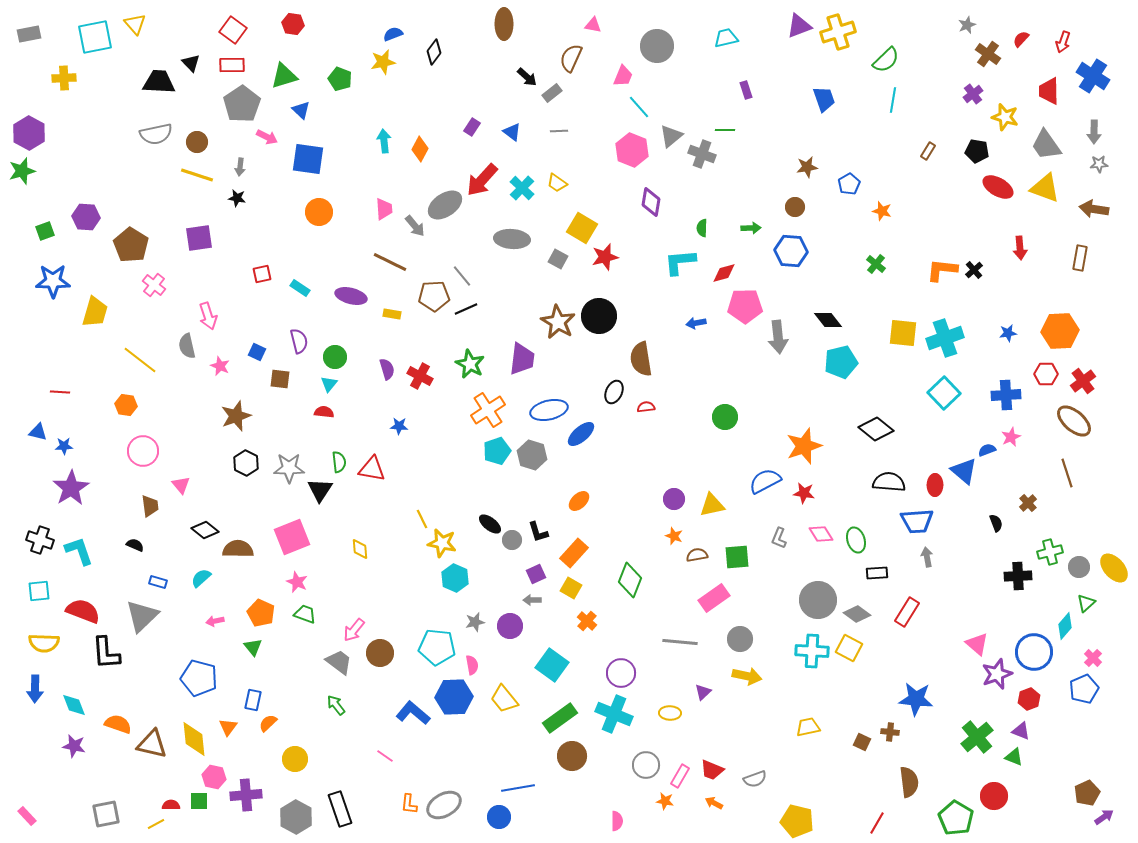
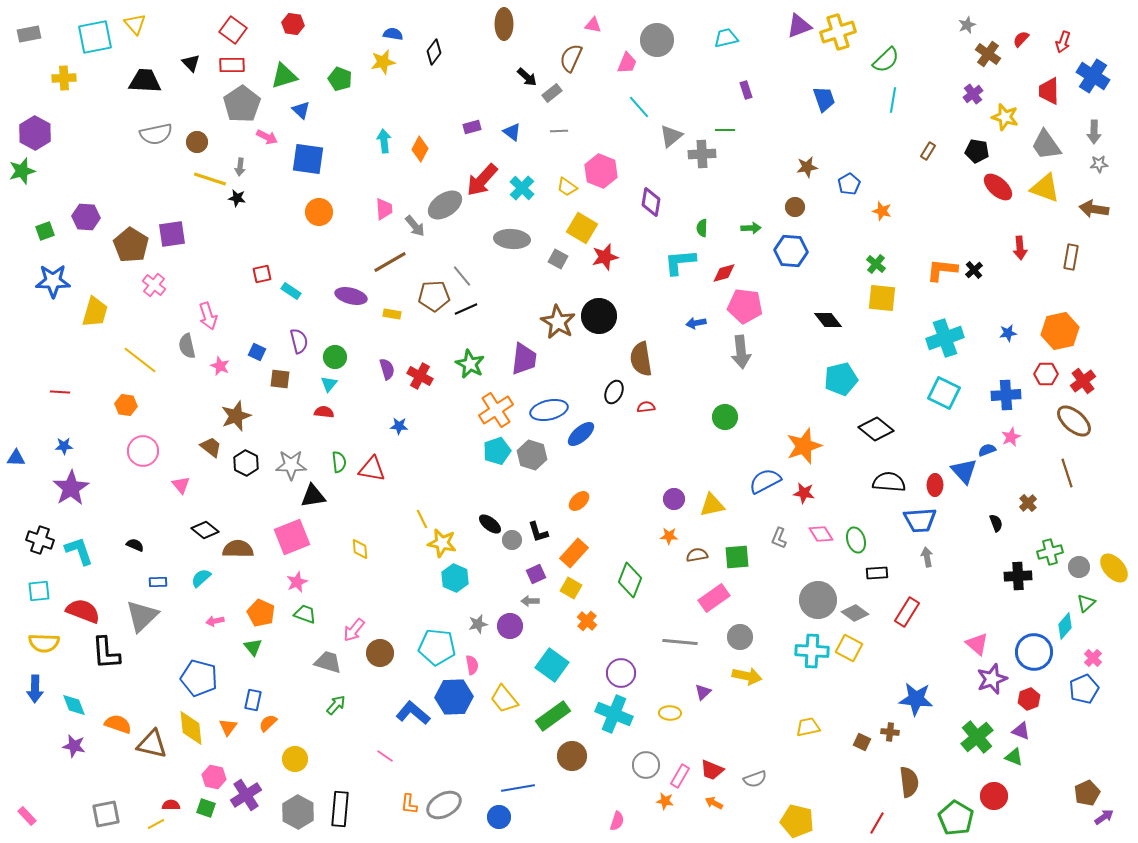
blue semicircle at (393, 34): rotated 30 degrees clockwise
gray circle at (657, 46): moved 6 px up
pink trapezoid at (623, 76): moved 4 px right, 13 px up
black trapezoid at (159, 82): moved 14 px left, 1 px up
purple rectangle at (472, 127): rotated 42 degrees clockwise
purple hexagon at (29, 133): moved 6 px right
pink hexagon at (632, 150): moved 31 px left, 21 px down
gray cross at (702, 154): rotated 24 degrees counterclockwise
yellow line at (197, 175): moved 13 px right, 4 px down
yellow trapezoid at (557, 183): moved 10 px right, 4 px down
red ellipse at (998, 187): rotated 12 degrees clockwise
purple square at (199, 238): moved 27 px left, 4 px up
brown rectangle at (1080, 258): moved 9 px left, 1 px up
brown line at (390, 262): rotated 56 degrees counterclockwise
cyan rectangle at (300, 288): moved 9 px left, 3 px down
pink pentagon at (745, 306): rotated 8 degrees clockwise
orange hexagon at (1060, 331): rotated 9 degrees counterclockwise
yellow square at (903, 333): moved 21 px left, 35 px up
gray arrow at (778, 337): moved 37 px left, 15 px down
purple trapezoid at (522, 359): moved 2 px right
cyan pentagon at (841, 362): moved 17 px down
cyan square at (944, 393): rotated 20 degrees counterclockwise
orange cross at (488, 410): moved 8 px right
blue triangle at (38, 432): moved 22 px left, 26 px down; rotated 12 degrees counterclockwise
gray star at (289, 468): moved 2 px right, 3 px up
blue triangle at (964, 471): rotated 8 degrees clockwise
black triangle at (320, 490): moved 7 px left, 6 px down; rotated 48 degrees clockwise
brown trapezoid at (150, 506): moved 61 px right, 59 px up; rotated 45 degrees counterclockwise
blue trapezoid at (917, 521): moved 3 px right, 1 px up
orange star at (674, 536): moved 5 px left; rotated 18 degrees counterclockwise
blue rectangle at (158, 582): rotated 18 degrees counterclockwise
pink star at (297, 582): rotated 25 degrees clockwise
gray arrow at (532, 600): moved 2 px left, 1 px down
gray diamond at (857, 614): moved 2 px left, 1 px up
gray star at (475, 622): moved 3 px right, 2 px down
gray circle at (740, 639): moved 2 px up
gray trapezoid at (339, 662): moved 11 px left; rotated 20 degrees counterclockwise
purple star at (997, 674): moved 5 px left, 5 px down
green arrow at (336, 705): rotated 80 degrees clockwise
green rectangle at (560, 718): moved 7 px left, 2 px up
yellow diamond at (194, 739): moved 3 px left, 11 px up
purple cross at (246, 795): rotated 28 degrees counterclockwise
green square at (199, 801): moved 7 px right, 7 px down; rotated 18 degrees clockwise
black rectangle at (340, 809): rotated 24 degrees clockwise
gray hexagon at (296, 817): moved 2 px right, 5 px up
pink semicircle at (617, 821): rotated 18 degrees clockwise
